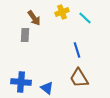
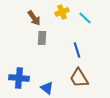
gray rectangle: moved 17 px right, 3 px down
blue cross: moved 2 px left, 4 px up
